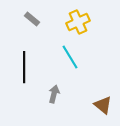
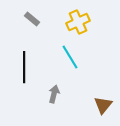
brown triangle: rotated 30 degrees clockwise
